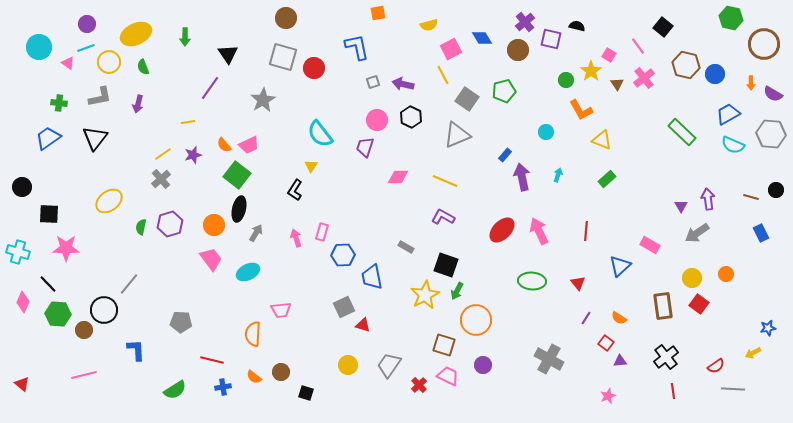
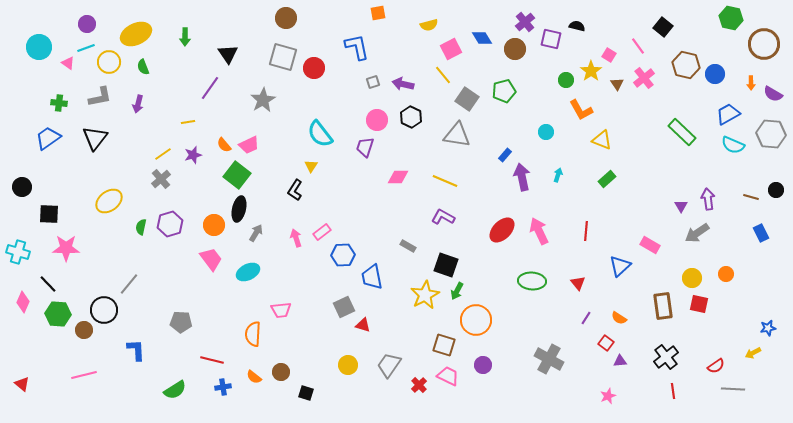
brown circle at (518, 50): moved 3 px left, 1 px up
yellow line at (443, 75): rotated 12 degrees counterclockwise
gray triangle at (457, 135): rotated 32 degrees clockwise
pink rectangle at (322, 232): rotated 36 degrees clockwise
gray rectangle at (406, 247): moved 2 px right, 1 px up
red square at (699, 304): rotated 24 degrees counterclockwise
